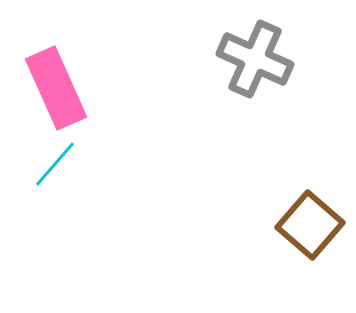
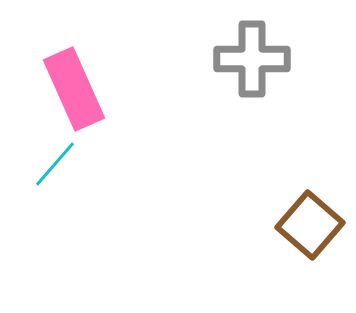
gray cross: moved 3 px left; rotated 24 degrees counterclockwise
pink rectangle: moved 18 px right, 1 px down
